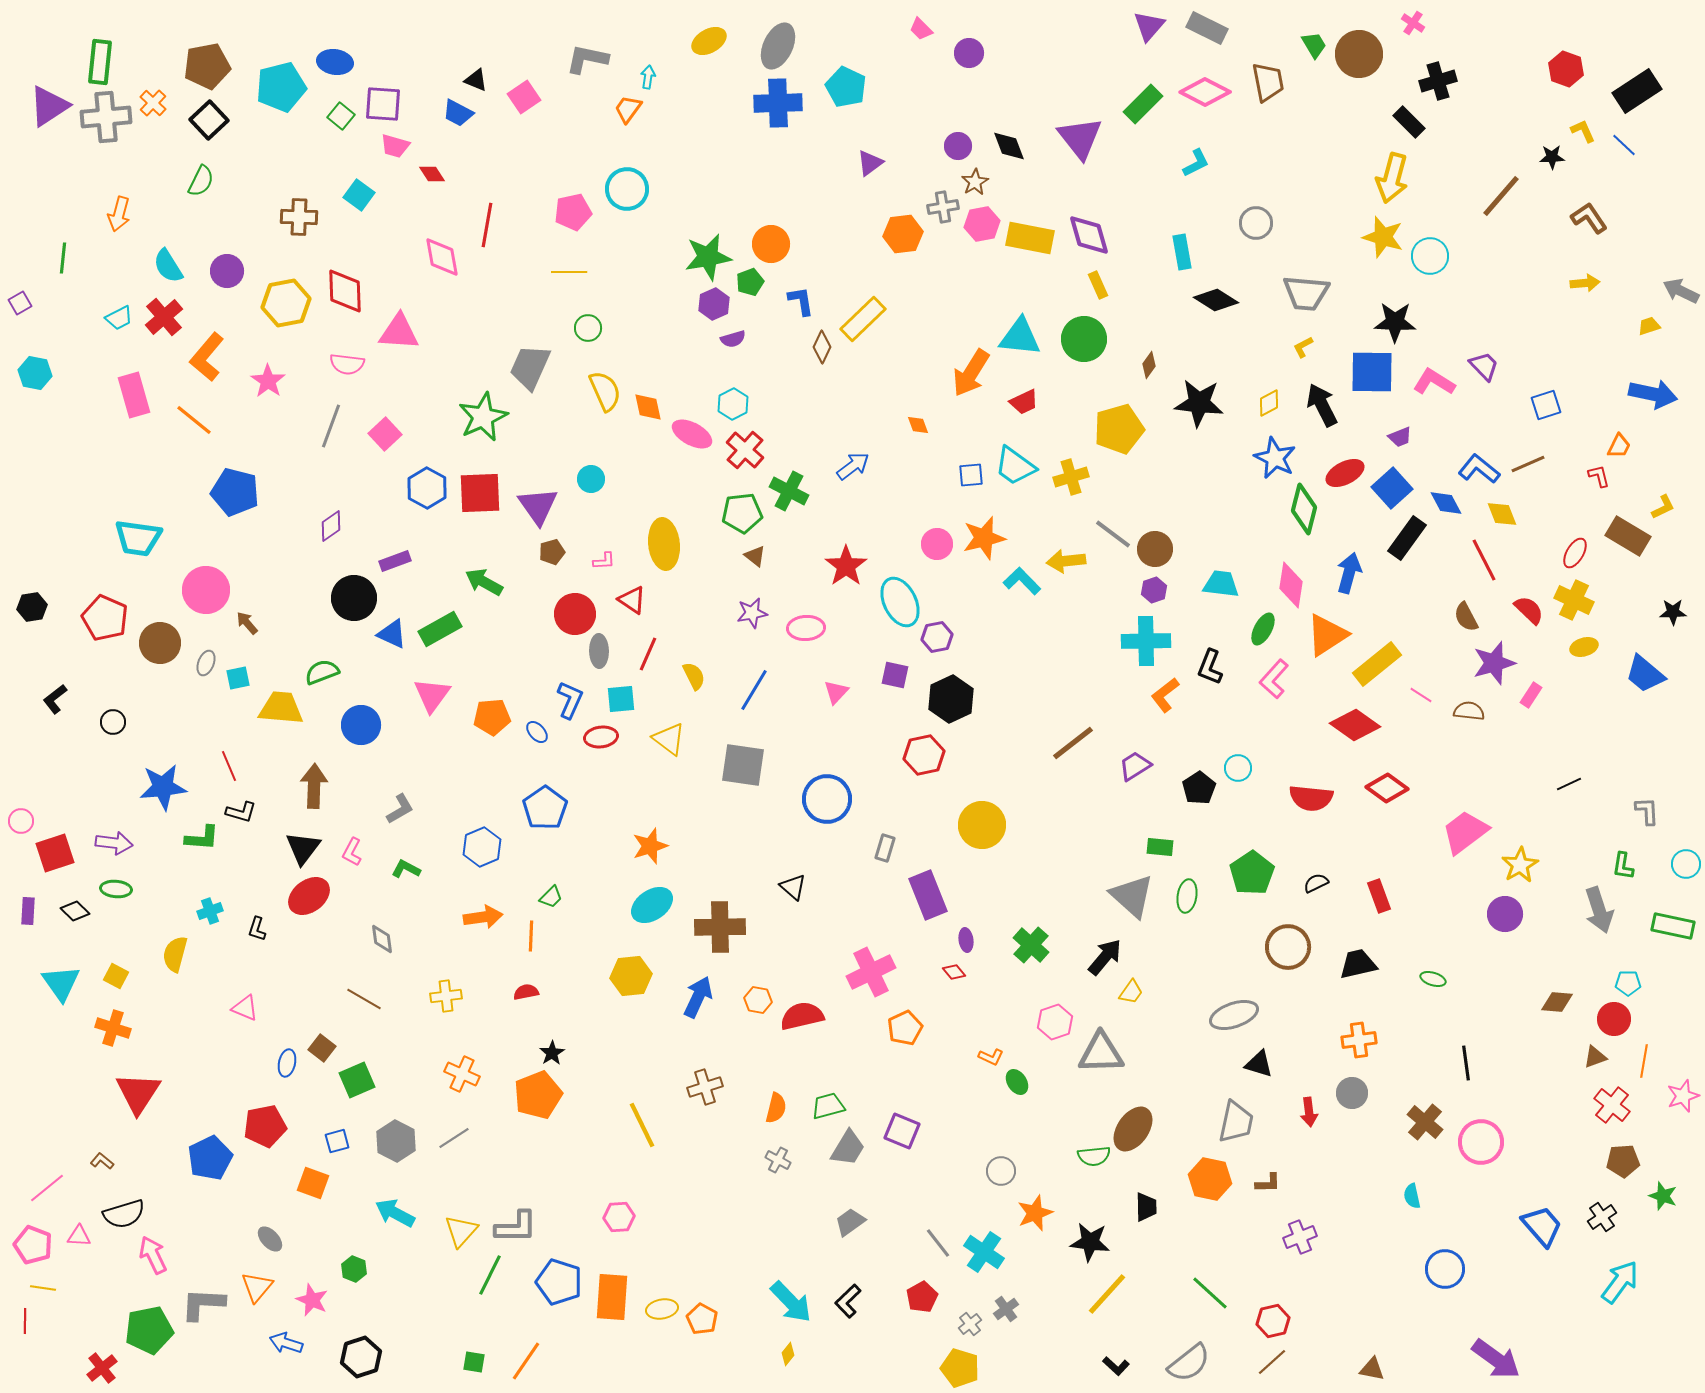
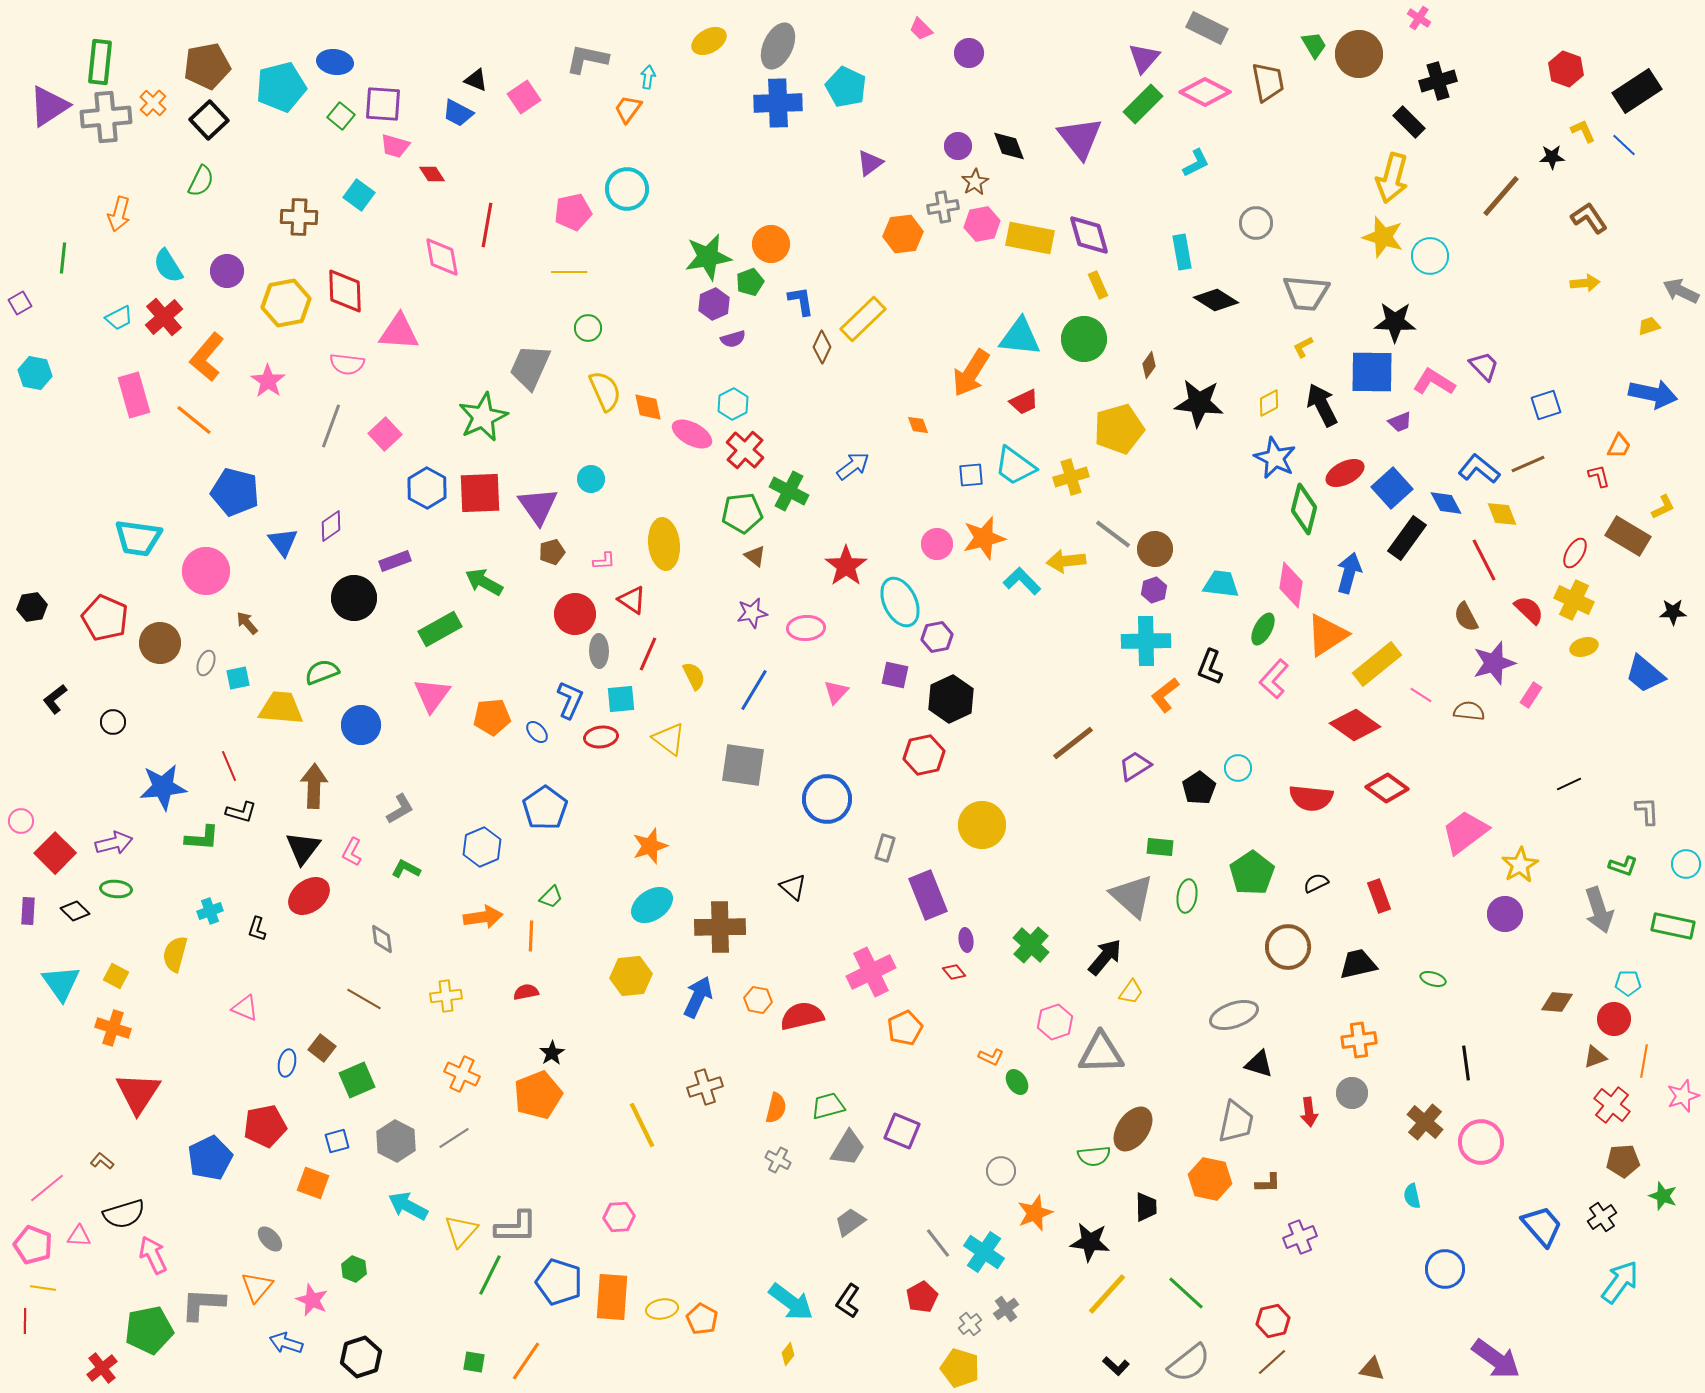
pink cross at (1413, 23): moved 6 px right, 5 px up
purple triangle at (1149, 26): moved 5 px left, 32 px down
purple trapezoid at (1400, 437): moved 15 px up
pink circle at (206, 590): moved 19 px up
blue triangle at (392, 634): moved 109 px left, 92 px up; rotated 28 degrees clockwise
purple arrow at (114, 843): rotated 21 degrees counterclockwise
red square at (55, 853): rotated 27 degrees counterclockwise
green L-shape at (1623, 866): rotated 80 degrees counterclockwise
cyan arrow at (395, 1213): moved 13 px right, 7 px up
green line at (1210, 1293): moved 24 px left
black L-shape at (848, 1301): rotated 12 degrees counterclockwise
cyan arrow at (791, 1302): rotated 9 degrees counterclockwise
